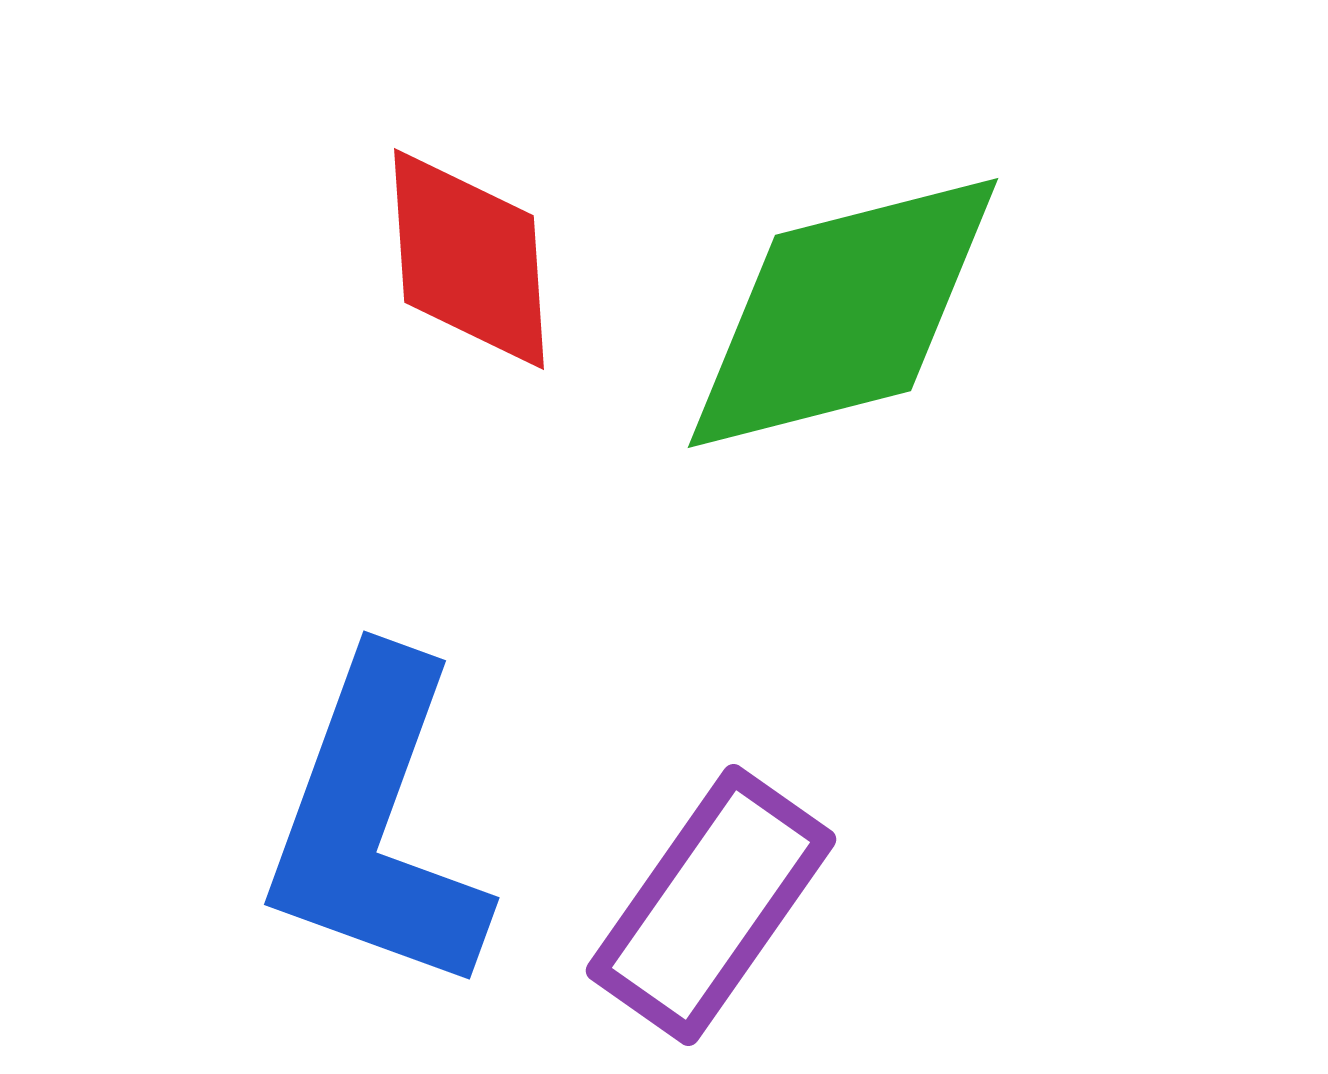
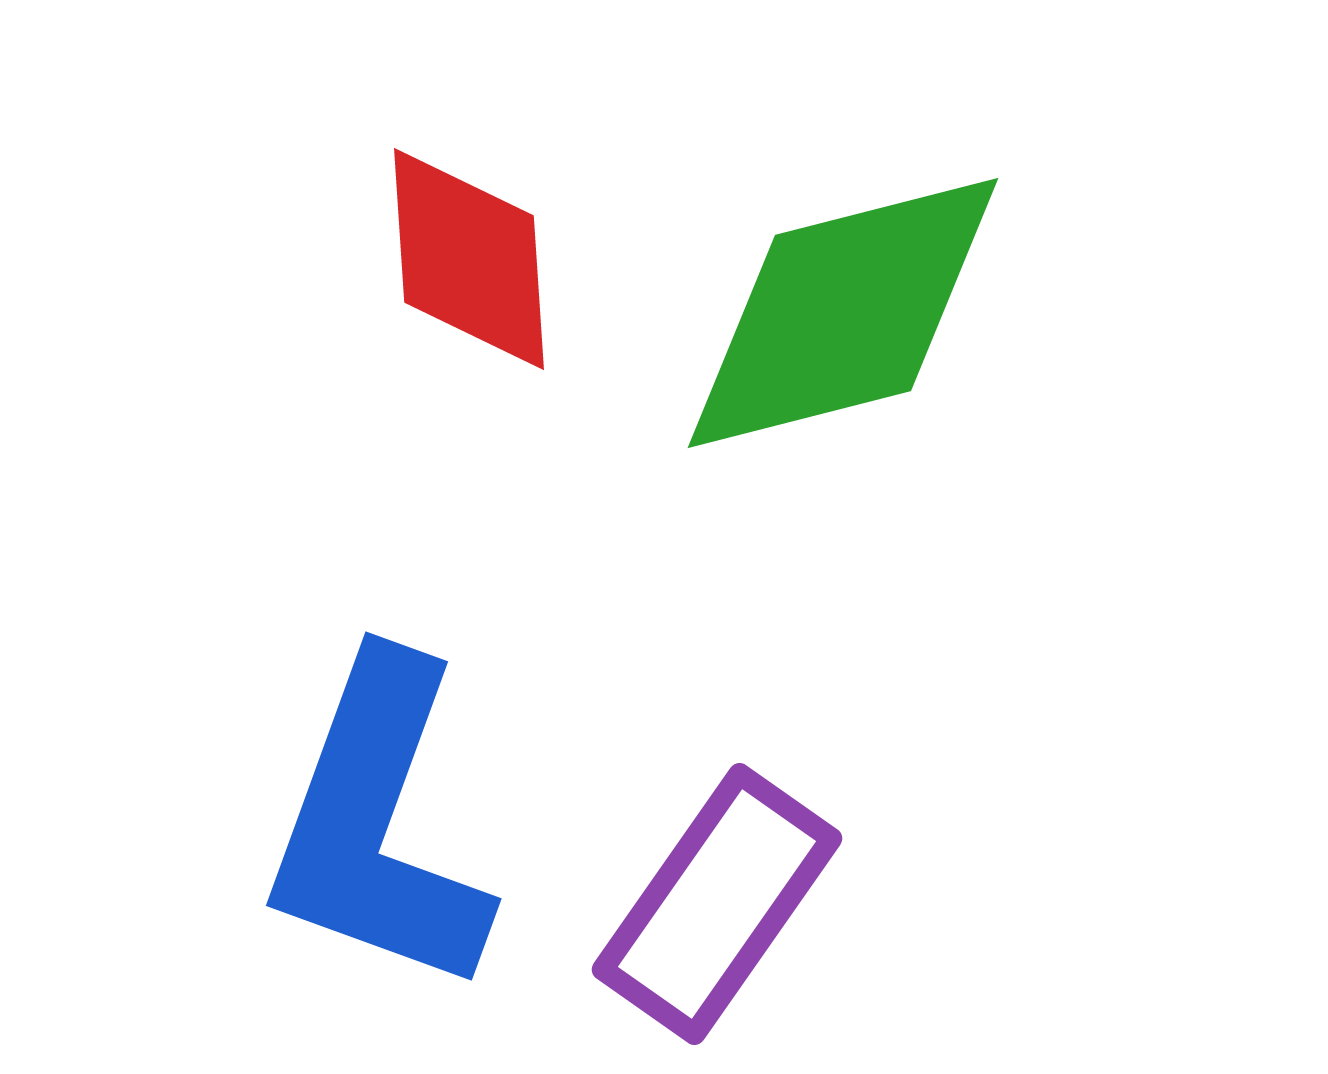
blue L-shape: moved 2 px right, 1 px down
purple rectangle: moved 6 px right, 1 px up
